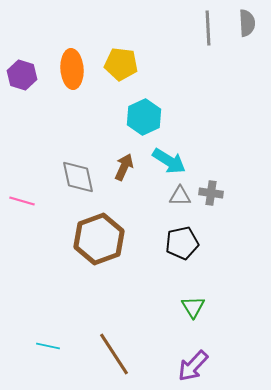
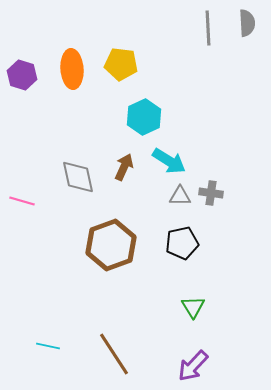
brown hexagon: moved 12 px right, 6 px down
